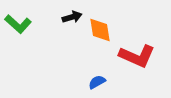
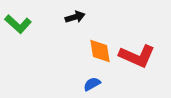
black arrow: moved 3 px right
orange diamond: moved 21 px down
blue semicircle: moved 5 px left, 2 px down
